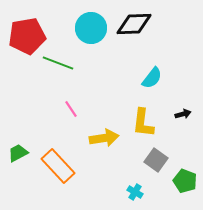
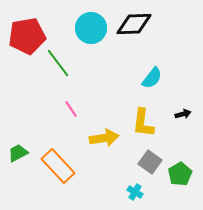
green line: rotated 32 degrees clockwise
gray square: moved 6 px left, 2 px down
green pentagon: moved 5 px left, 7 px up; rotated 20 degrees clockwise
